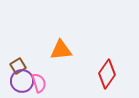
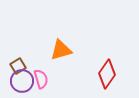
orange triangle: rotated 10 degrees counterclockwise
pink semicircle: moved 2 px right, 4 px up
